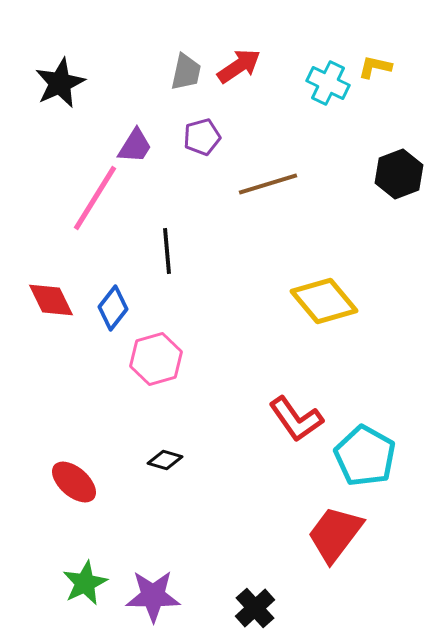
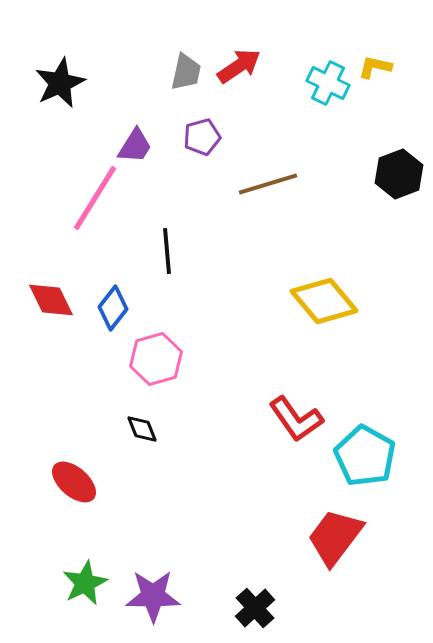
black diamond: moved 23 px left, 31 px up; rotated 52 degrees clockwise
red trapezoid: moved 3 px down
